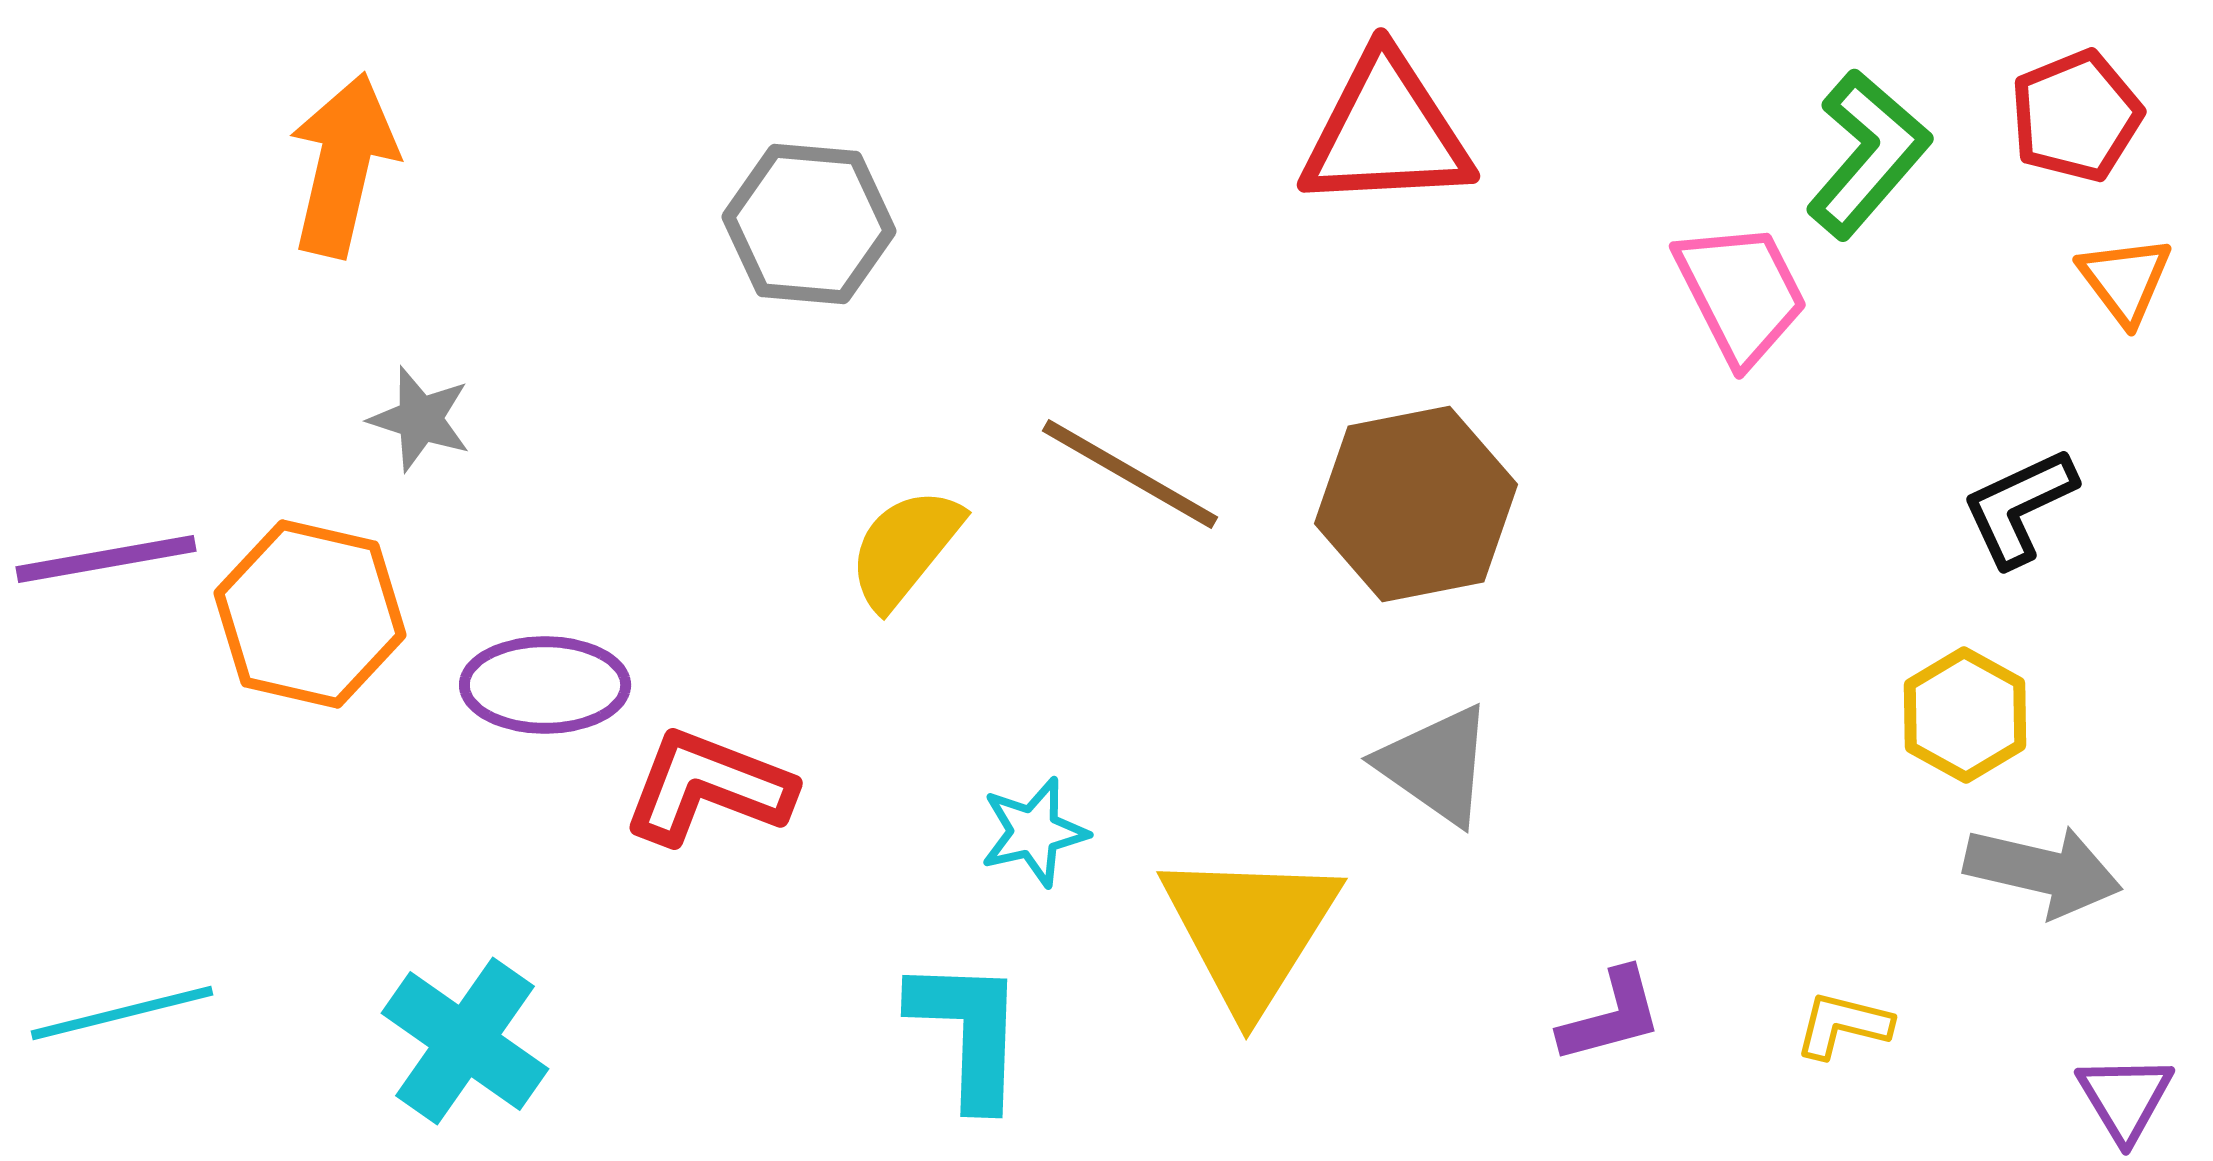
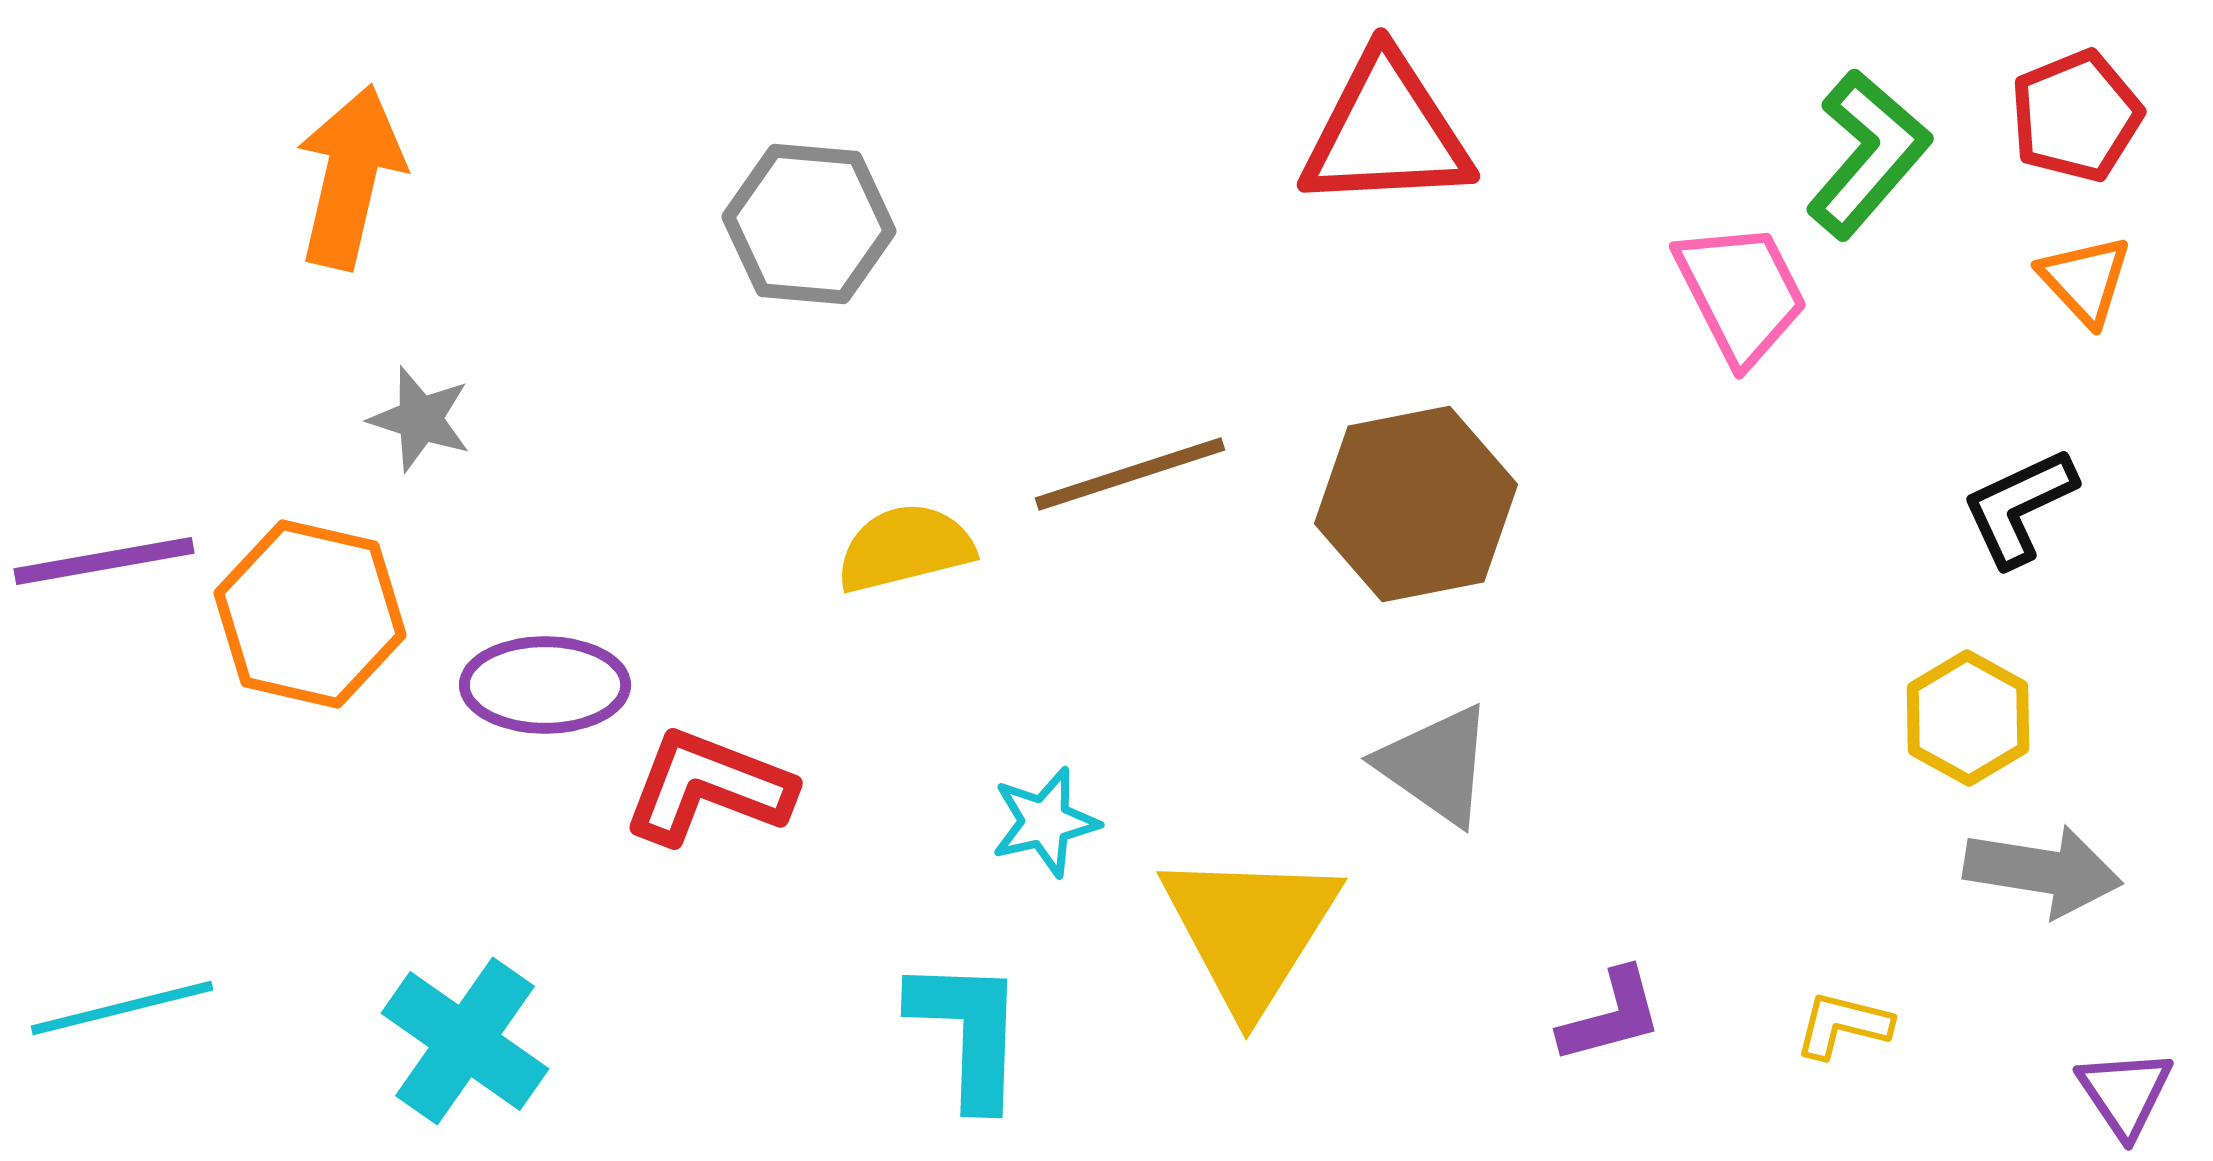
orange arrow: moved 7 px right, 12 px down
orange triangle: moved 40 px left; rotated 6 degrees counterclockwise
brown line: rotated 48 degrees counterclockwise
yellow semicircle: rotated 37 degrees clockwise
purple line: moved 2 px left, 2 px down
yellow hexagon: moved 3 px right, 3 px down
cyan star: moved 11 px right, 10 px up
gray arrow: rotated 4 degrees counterclockwise
cyan line: moved 5 px up
purple triangle: moved 5 px up; rotated 3 degrees counterclockwise
